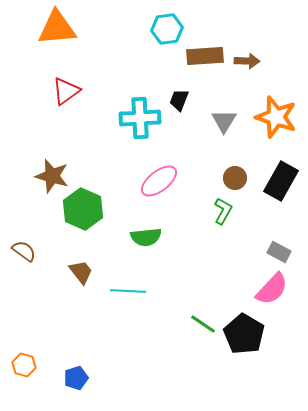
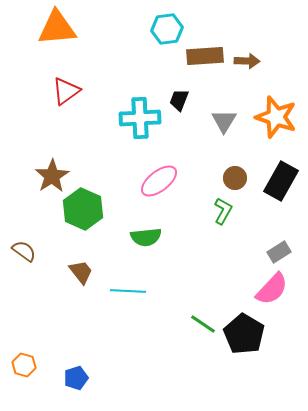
brown star: rotated 24 degrees clockwise
gray rectangle: rotated 60 degrees counterclockwise
